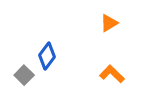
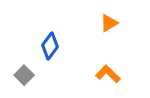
blue diamond: moved 3 px right, 10 px up
orange L-shape: moved 4 px left
